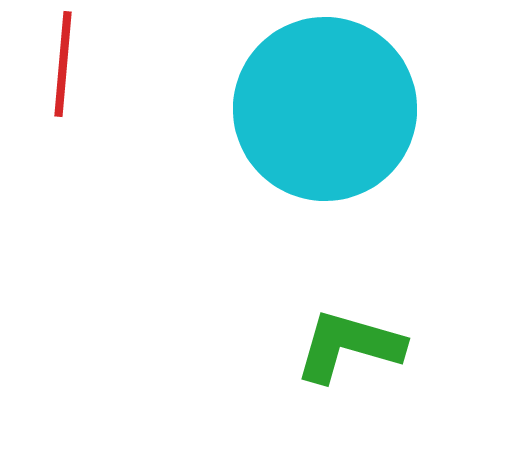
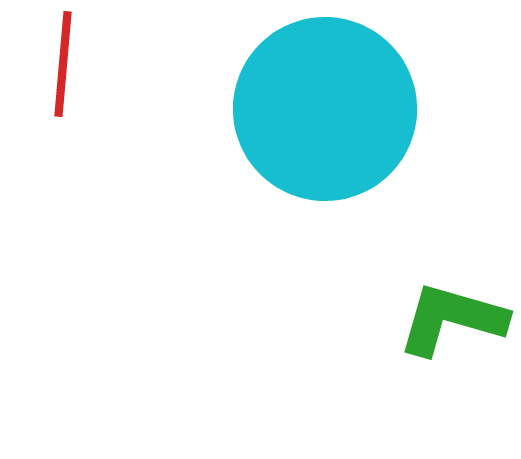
green L-shape: moved 103 px right, 27 px up
